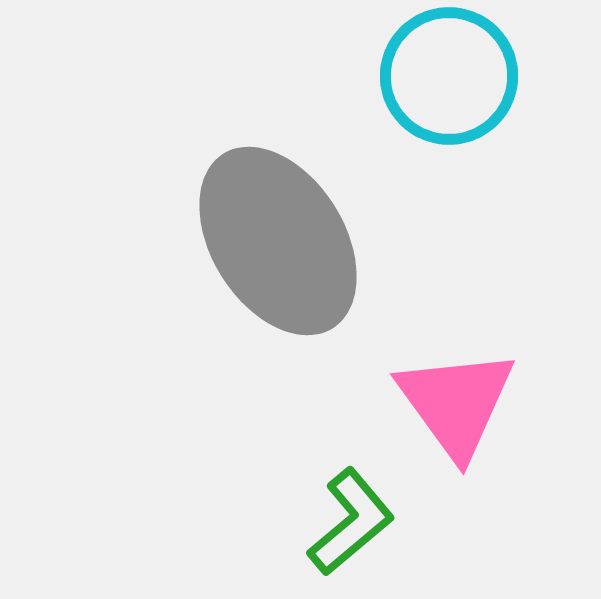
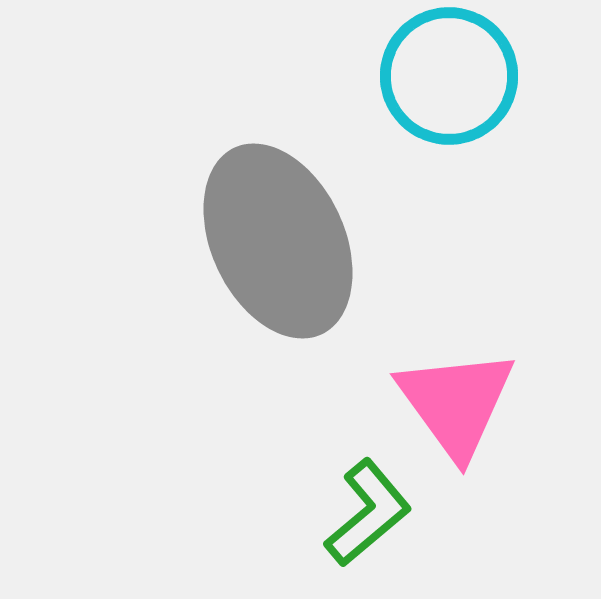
gray ellipse: rotated 7 degrees clockwise
green L-shape: moved 17 px right, 9 px up
